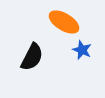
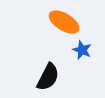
black semicircle: moved 16 px right, 20 px down
